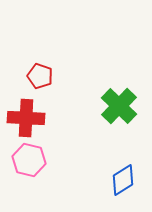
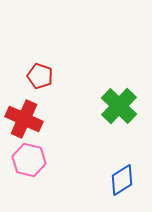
red cross: moved 2 px left, 1 px down; rotated 21 degrees clockwise
blue diamond: moved 1 px left
